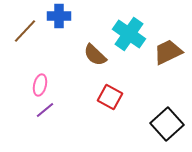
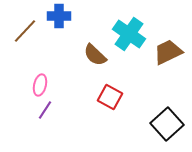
purple line: rotated 18 degrees counterclockwise
